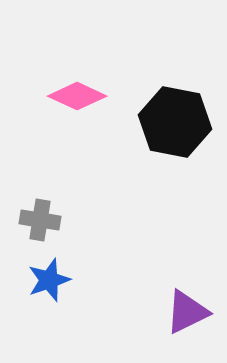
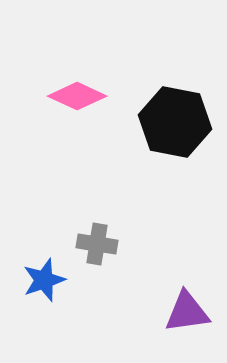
gray cross: moved 57 px right, 24 px down
blue star: moved 5 px left
purple triangle: rotated 18 degrees clockwise
